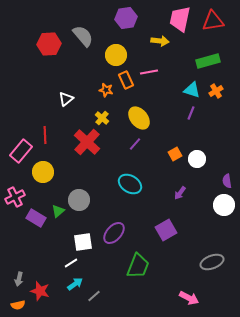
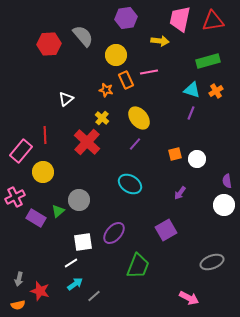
orange square at (175, 154): rotated 16 degrees clockwise
